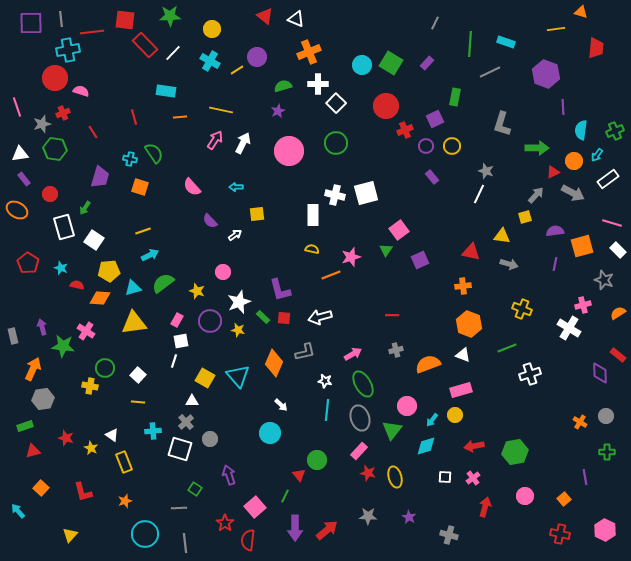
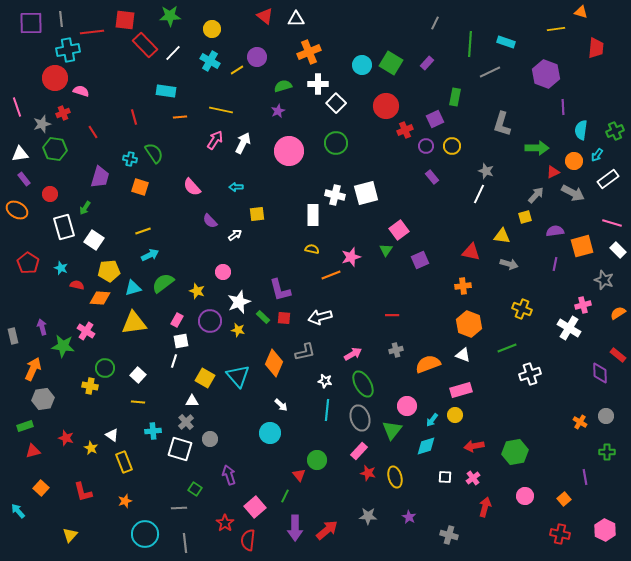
white triangle at (296, 19): rotated 24 degrees counterclockwise
